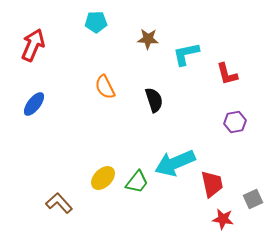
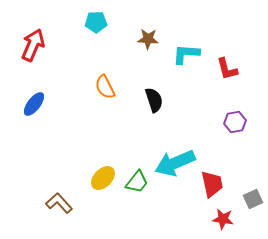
cyan L-shape: rotated 16 degrees clockwise
red L-shape: moved 5 px up
